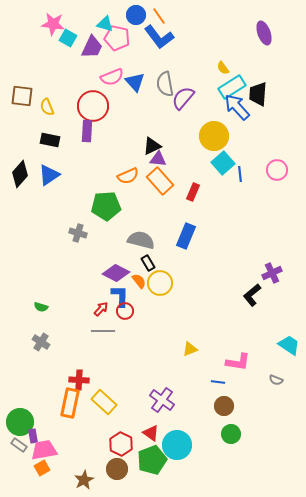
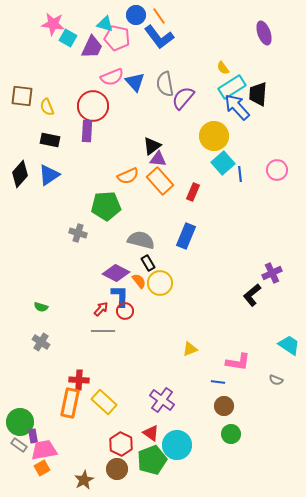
black triangle at (152, 146): rotated 12 degrees counterclockwise
